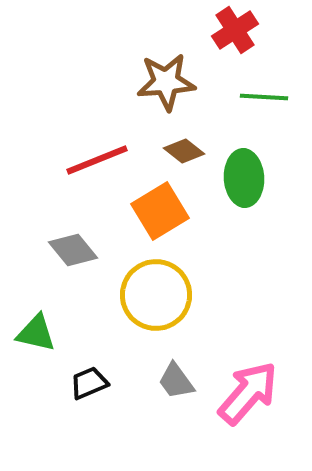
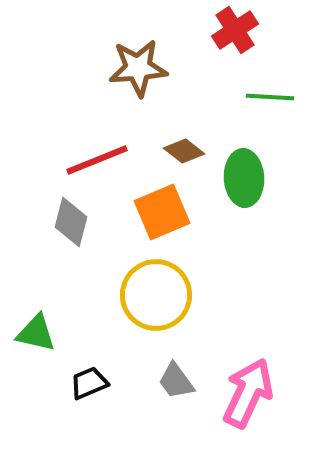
brown star: moved 28 px left, 14 px up
green line: moved 6 px right
orange square: moved 2 px right, 1 px down; rotated 8 degrees clockwise
gray diamond: moved 2 px left, 28 px up; rotated 54 degrees clockwise
pink arrow: rotated 16 degrees counterclockwise
